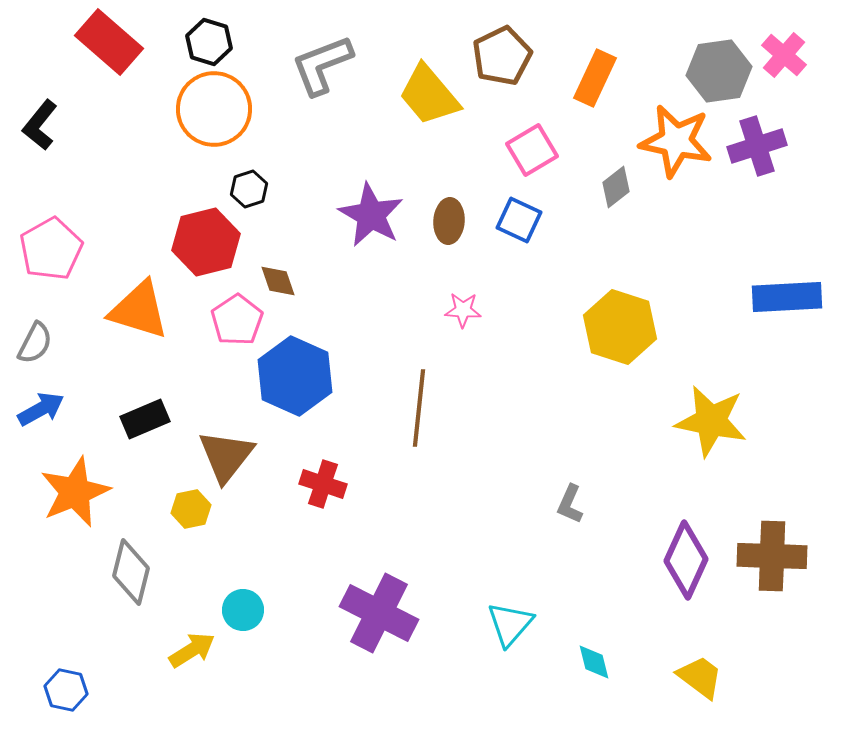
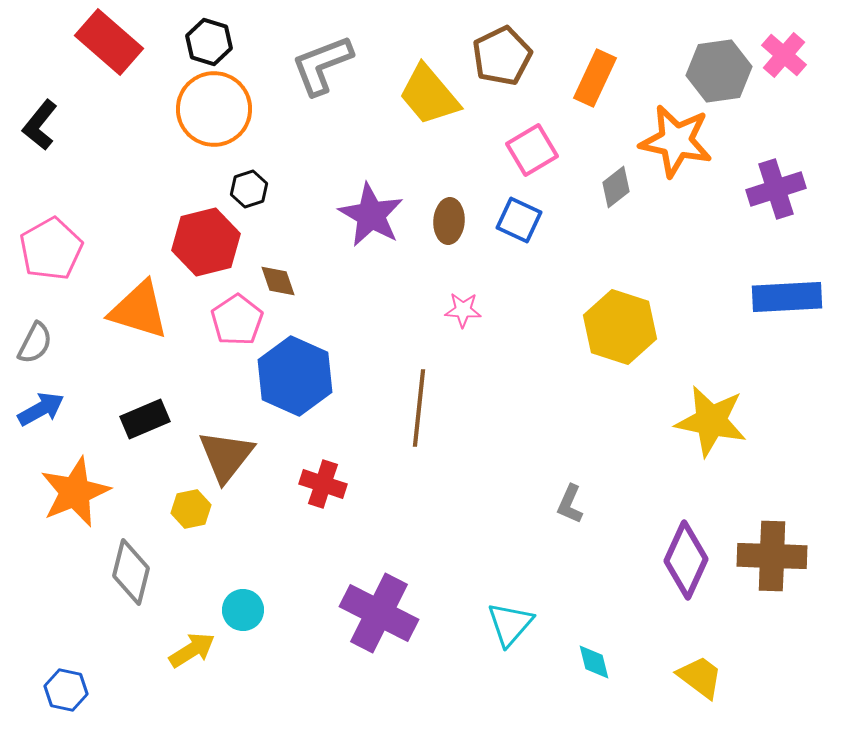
purple cross at (757, 146): moved 19 px right, 43 px down
